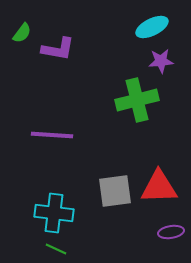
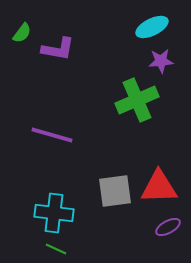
green cross: rotated 9 degrees counterclockwise
purple line: rotated 12 degrees clockwise
purple ellipse: moved 3 px left, 5 px up; rotated 20 degrees counterclockwise
